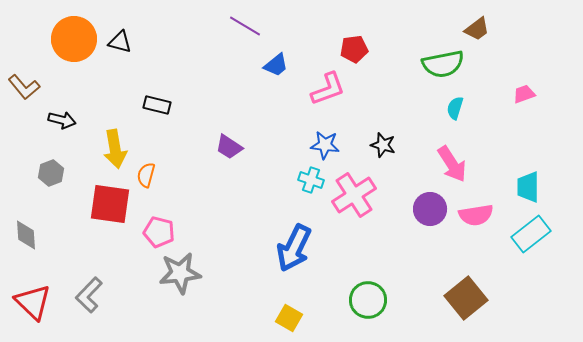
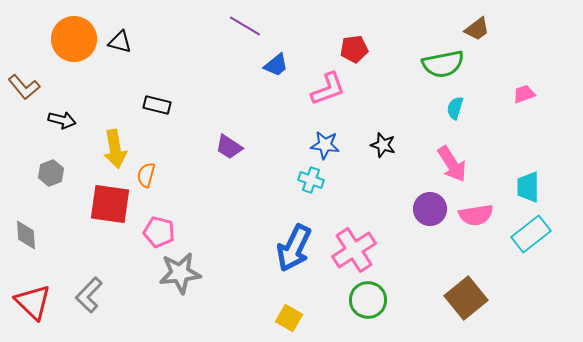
pink cross: moved 55 px down
